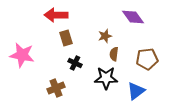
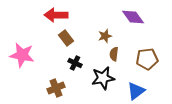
brown rectangle: rotated 21 degrees counterclockwise
black star: moved 3 px left; rotated 10 degrees counterclockwise
